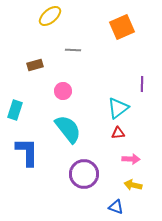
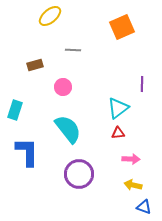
pink circle: moved 4 px up
purple circle: moved 5 px left
blue triangle: moved 28 px right
